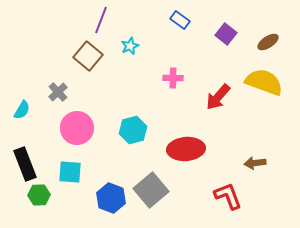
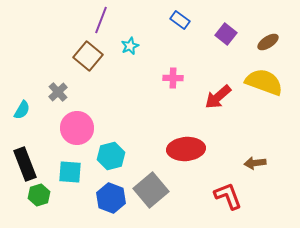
red arrow: rotated 8 degrees clockwise
cyan hexagon: moved 22 px left, 26 px down
green hexagon: rotated 15 degrees counterclockwise
